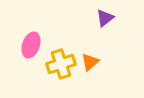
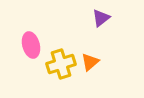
purple triangle: moved 4 px left
pink ellipse: rotated 35 degrees counterclockwise
